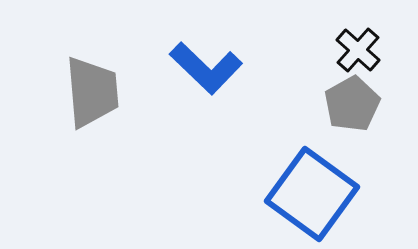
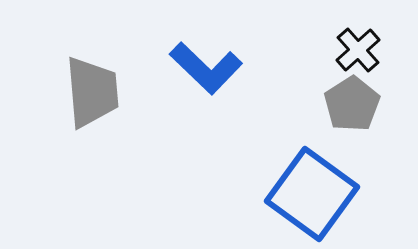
black cross: rotated 6 degrees clockwise
gray pentagon: rotated 4 degrees counterclockwise
